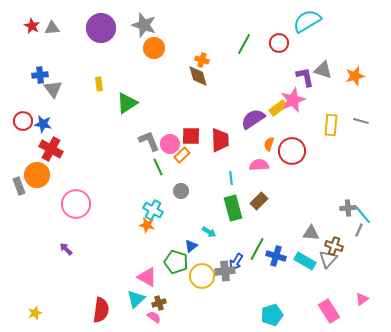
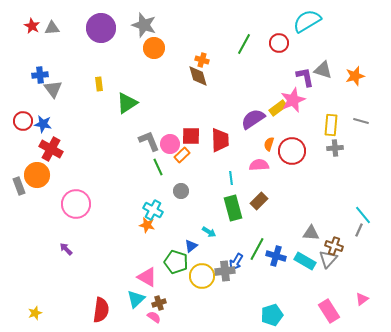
gray cross at (348, 208): moved 13 px left, 60 px up
